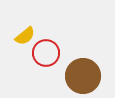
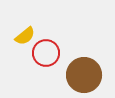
brown circle: moved 1 px right, 1 px up
